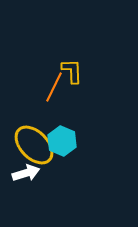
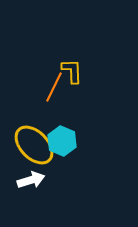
white arrow: moved 5 px right, 7 px down
